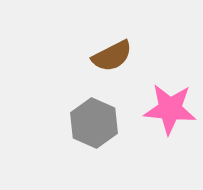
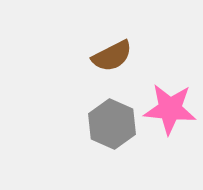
gray hexagon: moved 18 px right, 1 px down
